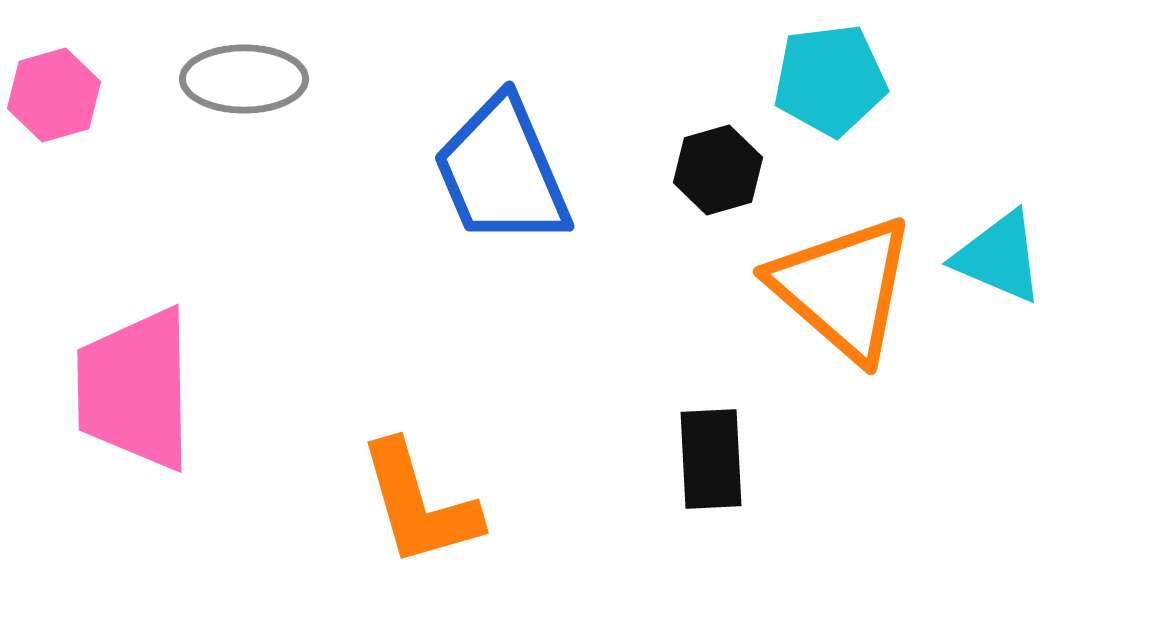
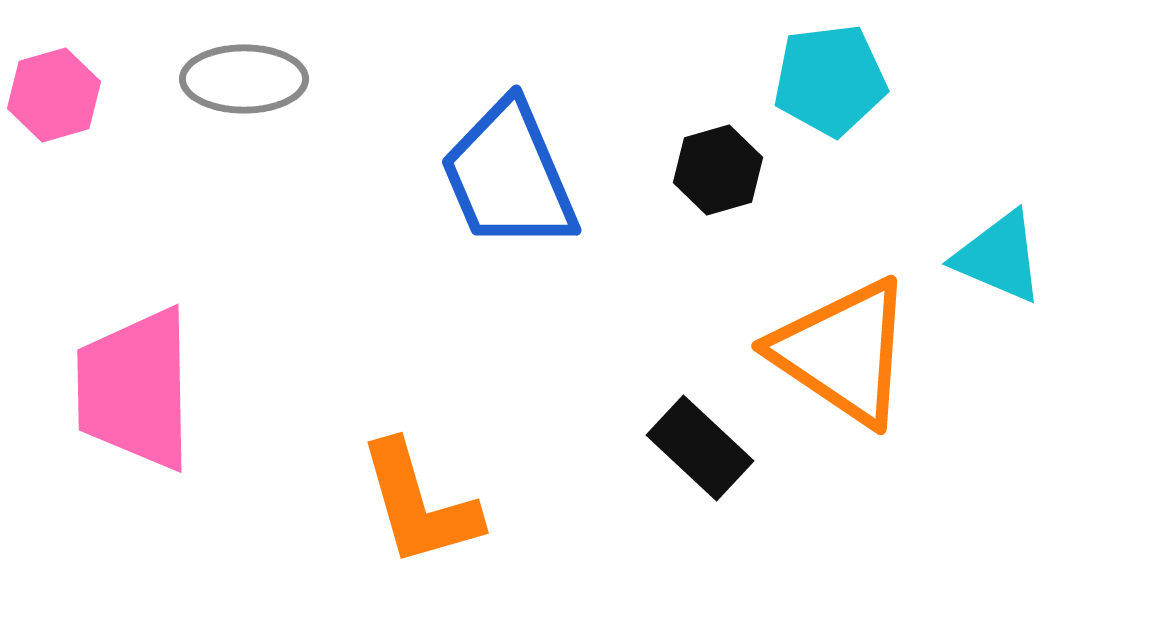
blue trapezoid: moved 7 px right, 4 px down
orange triangle: moved 64 px down; rotated 7 degrees counterclockwise
black rectangle: moved 11 px left, 11 px up; rotated 44 degrees counterclockwise
